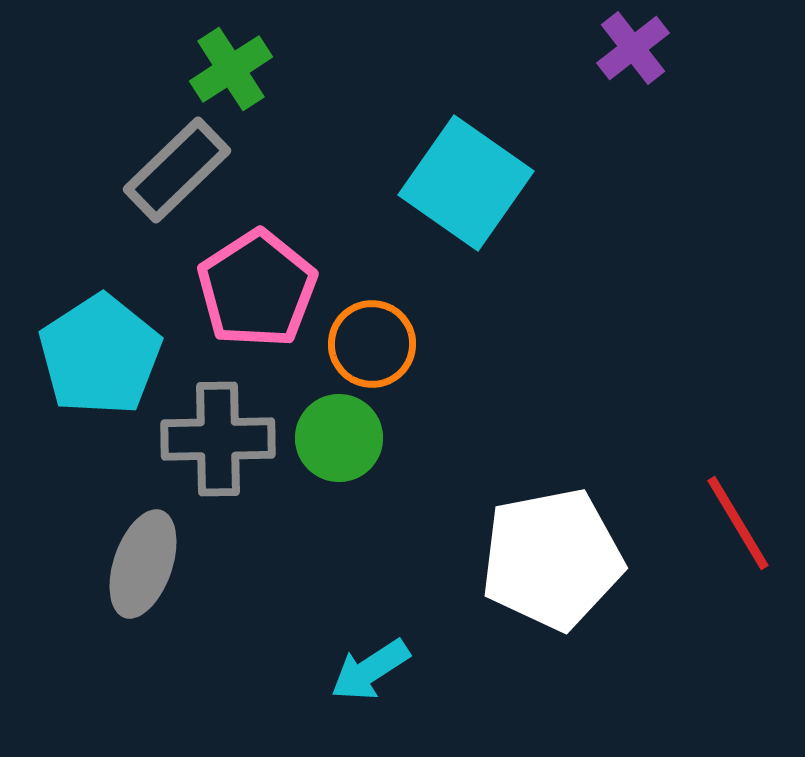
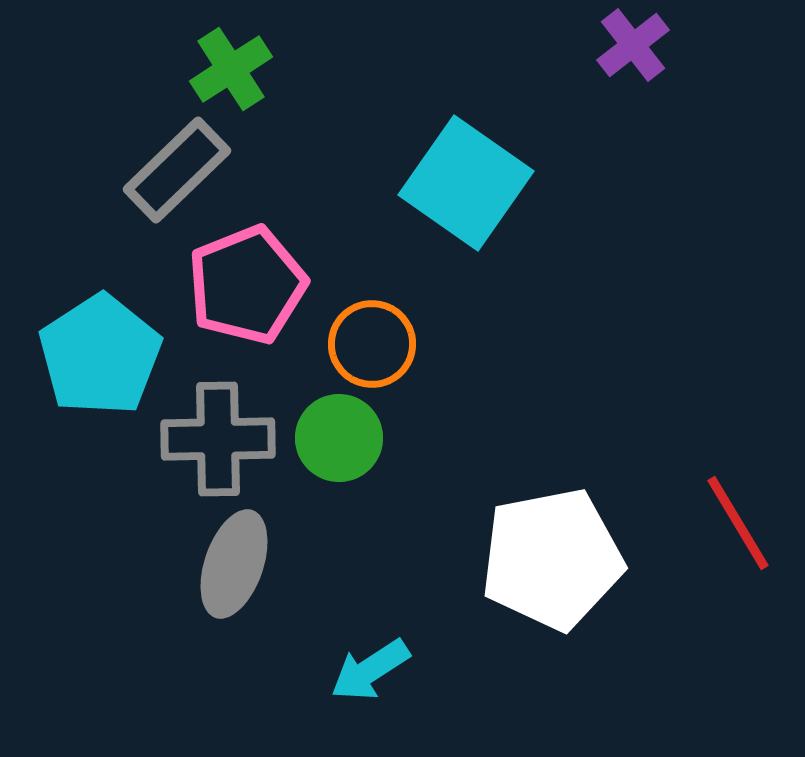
purple cross: moved 3 px up
pink pentagon: moved 10 px left, 4 px up; rotated 11 degrees clockwise
gray ellipse: moved 91 px right
